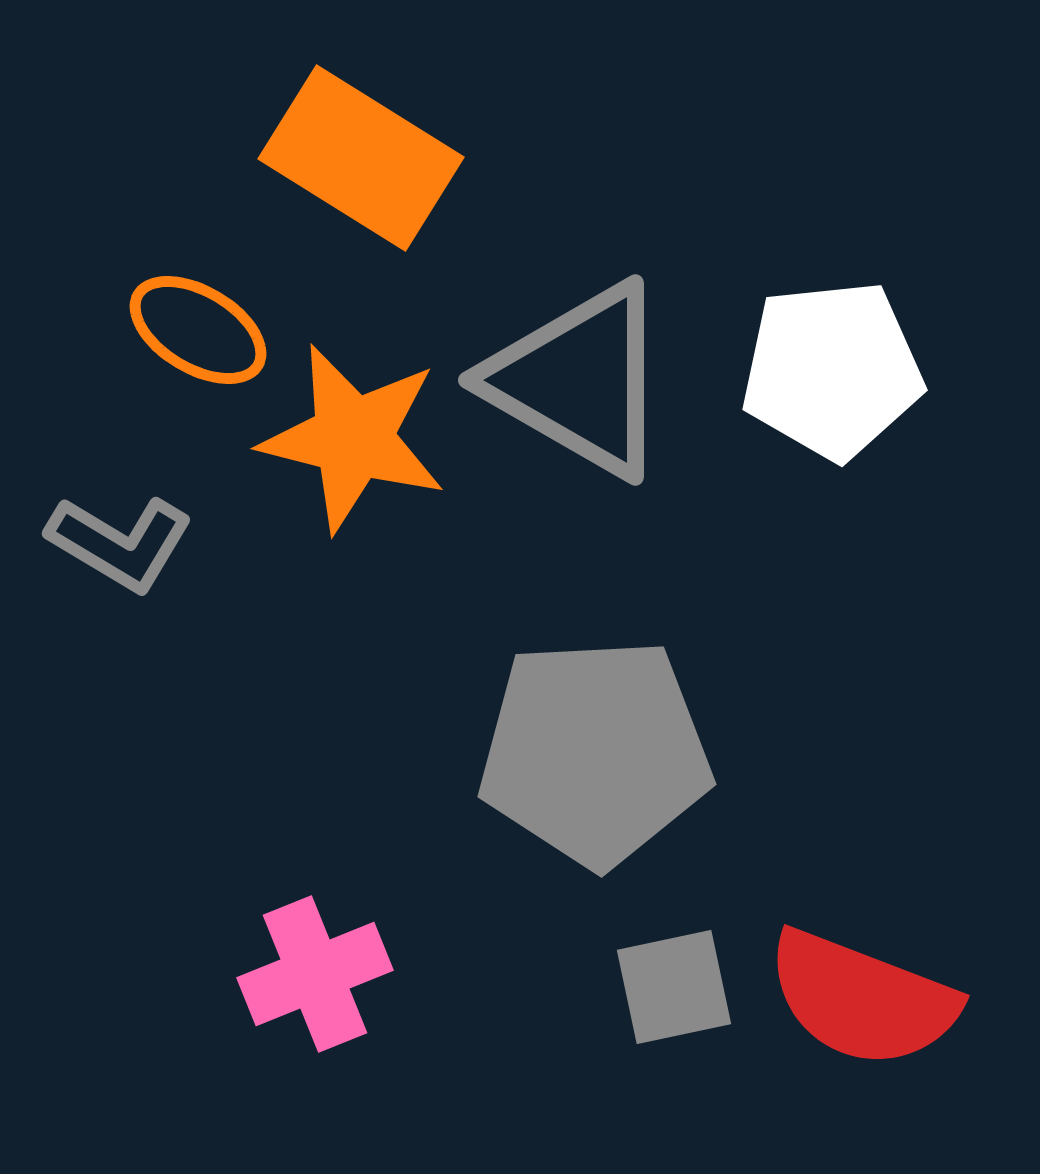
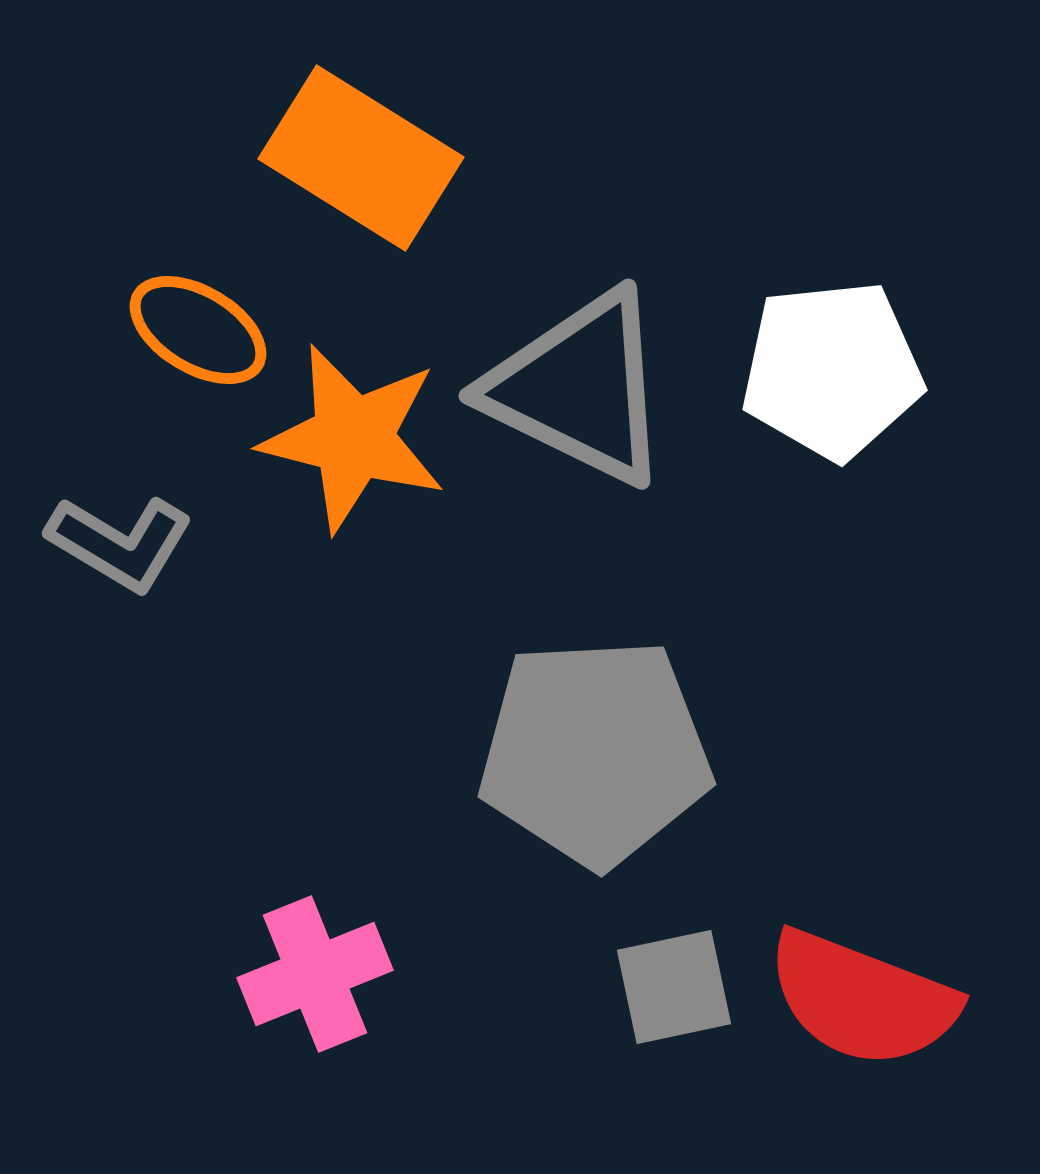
gray triangle: moved 8 px down; rotated 4 degrees counterclockwise
